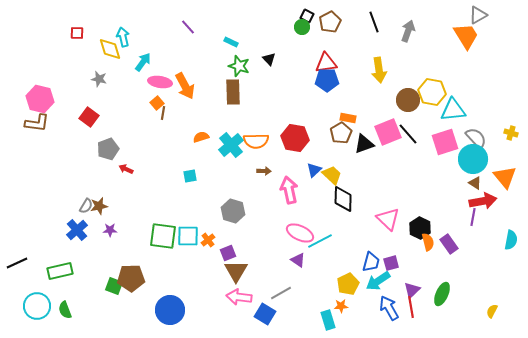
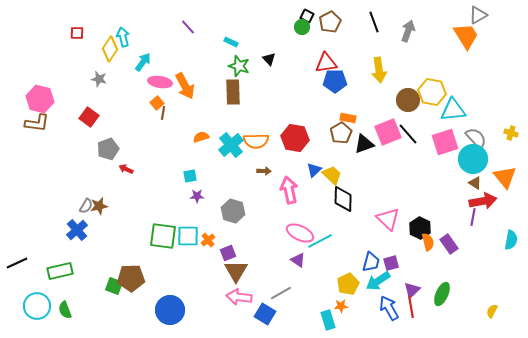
yellow diamond at (110, 49): rotated 50 degrees clockwise
blue pentagon at (327, 80): moved 8 px right, 1 px down
purple star at (110, 230): moved 87 px right, 34 px up
